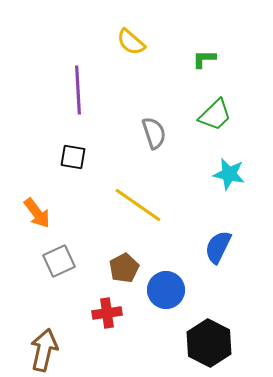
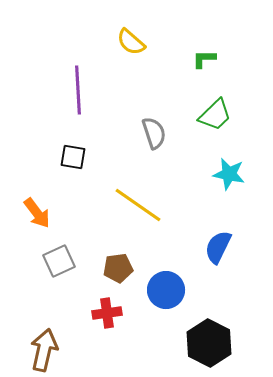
brown pentagon: moved 6 px left; rotated 20 degrees clockwise
